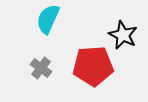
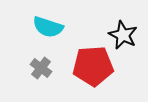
cyan semicircle: moved 8 px down; rotated 96 degrees counterclockwise
